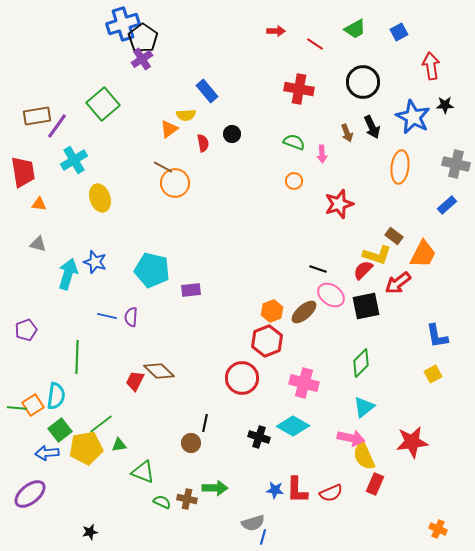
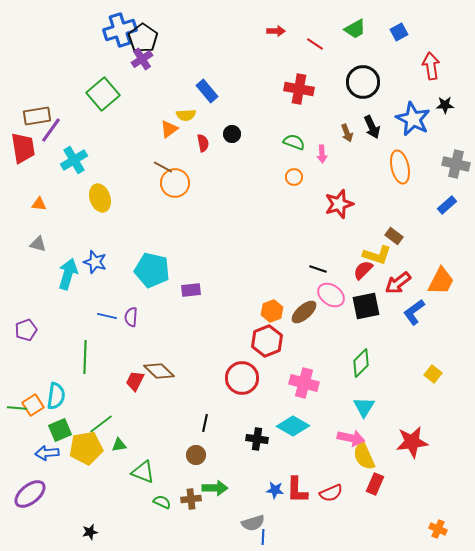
blue cross at (123, 24): moved 3 px left, 6 px down
green square at (103, 104): moved 10 px up
blue star at (413, 117): moved 2 px down
purple line at (57, 126): moved 6 px left, 4 px down
orange ellipse at (400, 167): rotated 20 degrees counterclockwise
red trapezoid at (23, 172): moved 24 px up
orange circle at (294, 181): moved 4 px up
orange trapezoid at (423, 254): moved 18 px right, 27 px down
blue L-shape at (437, 336): moved 23 px left, 24 px up; rotated 64 degrees clockwise
green line at (77, 357): moved 8 px right
yellow square at (433, 374): rotated 24 degrees counterclockwise
cyan triangle at (364, 407): rotated 20 degrees counterclockwise
green square at (60, 430): rotated 15 degrees clockwise
black cross at (259, 437): moved 2 px left, 2 px down; rotated 10 degrees counterclockwise
brown circle at (191, 443): moved 5 px right, 12 px down
brown cross at (187, 499): moved 4 px right; rotated 18 degrees counterclockwise
blue line at (263, 537): rotated 14 degrees counterclockwise
